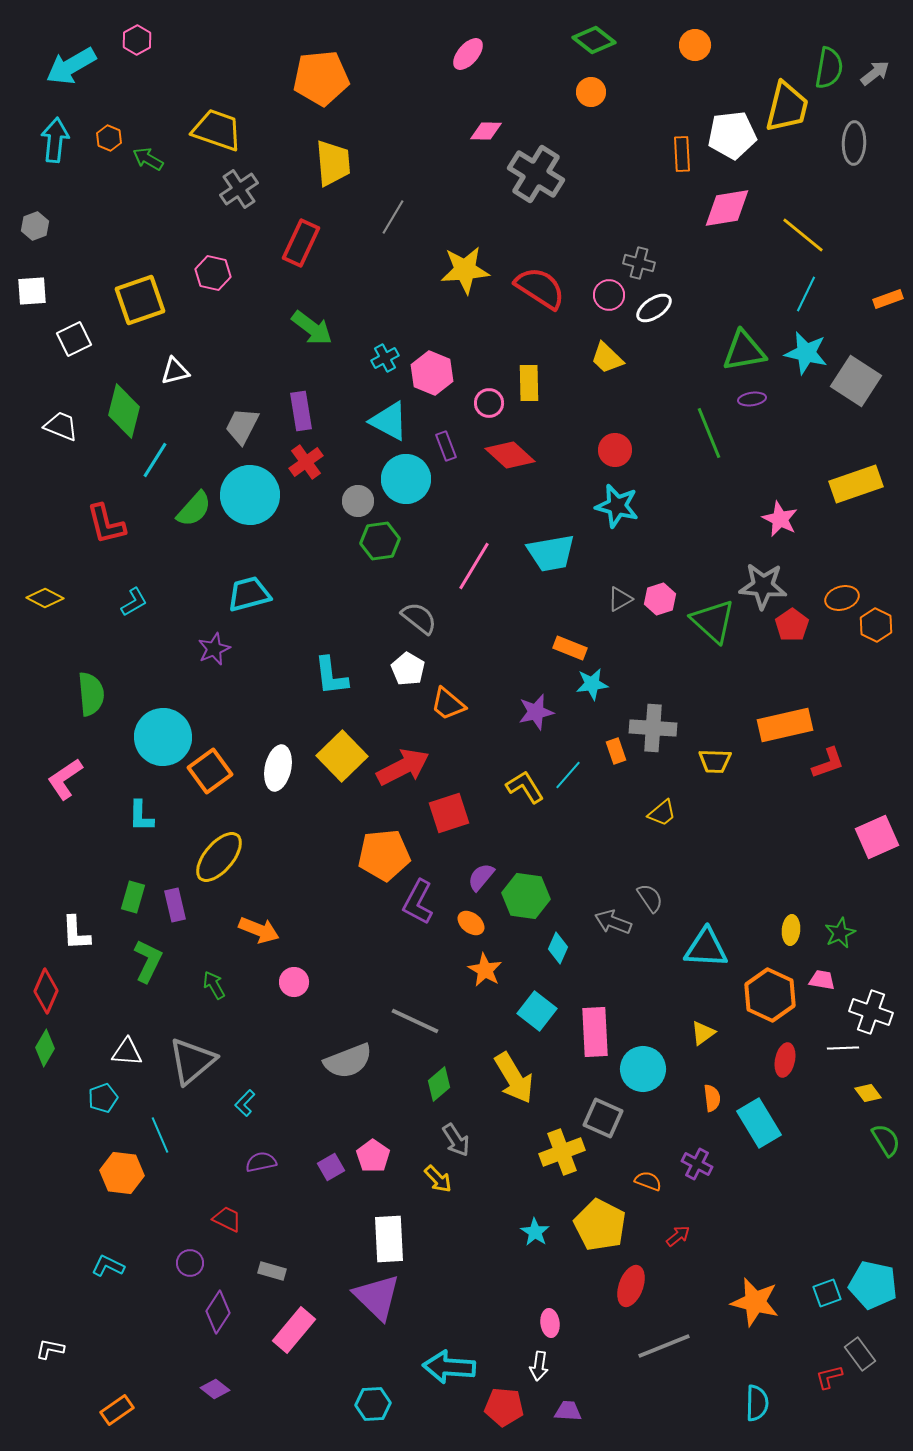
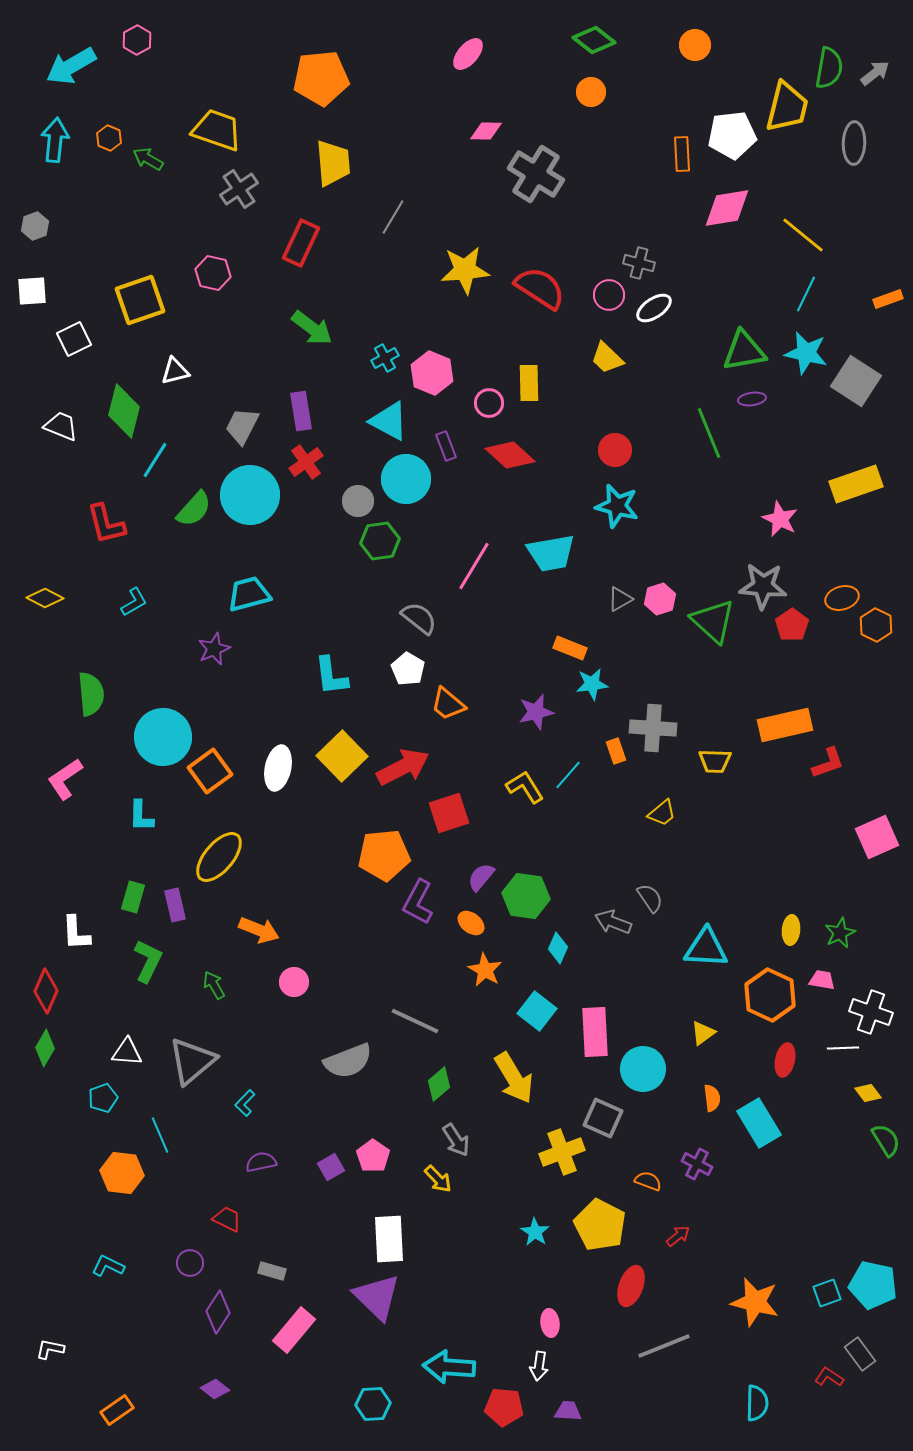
red L-shape at (829, 1377): rotated 48 degrees clockwise
